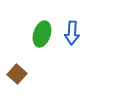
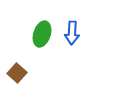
brown square: moved 1 px up
